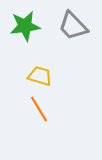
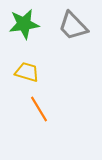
green star: moved 1 px left, 2 px up
yellow trapezoid: moved 13 px left, 4 px up
